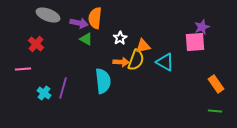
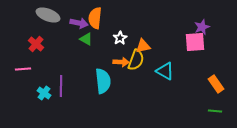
cyan triangle: moved 9 px down
purple line: moved 2 px left, 2 px up; rotated 15 degrees counterclockwise
